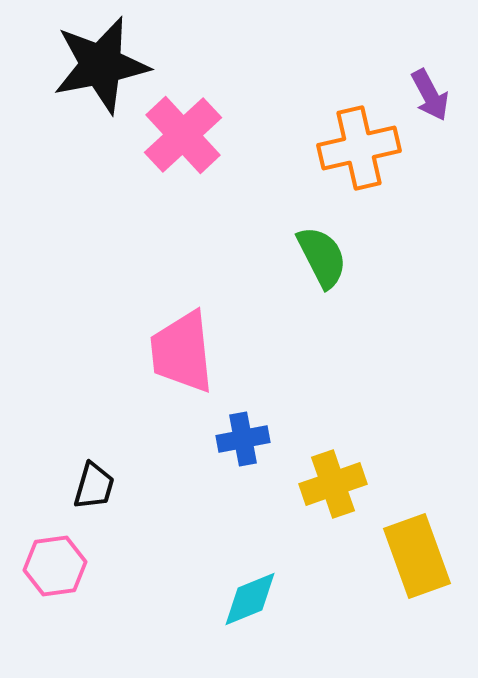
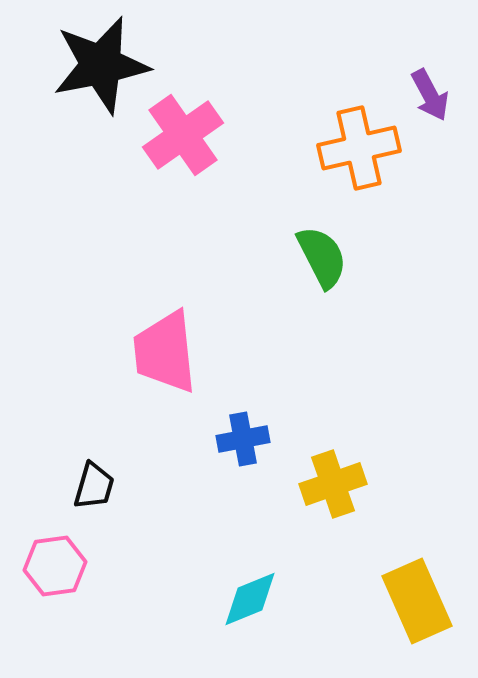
pink cross: rotated 8 degrees clockwise
pink trapezoid: moved 17 px left
yellow rectangle: moved 45 px down; rotated 4 degrees counterclockwise
